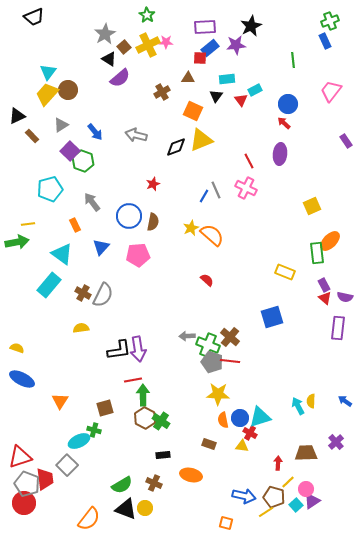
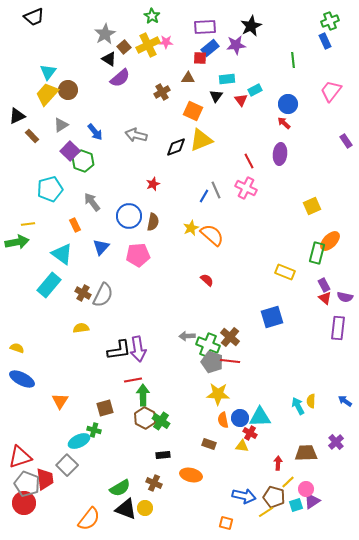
green star at (147, 15): moved 5 px right, 1 px down
green rectangle at (317, 253): rotated 20 degrees clockwise
cyan triangle at (260, 417): rotated 15 degrees clockwise
green semicircle at (122, 485): moved 2 px left, 3 px down
cyan square at (296, 505): rotated 24 degrees clockwise
